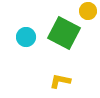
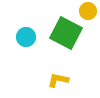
green square: moved 2 px right
yellow L-shape: moved 2 px left, 1 px up
